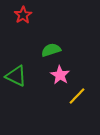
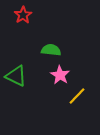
green semicircle: rotated 24 degrees clockwise
